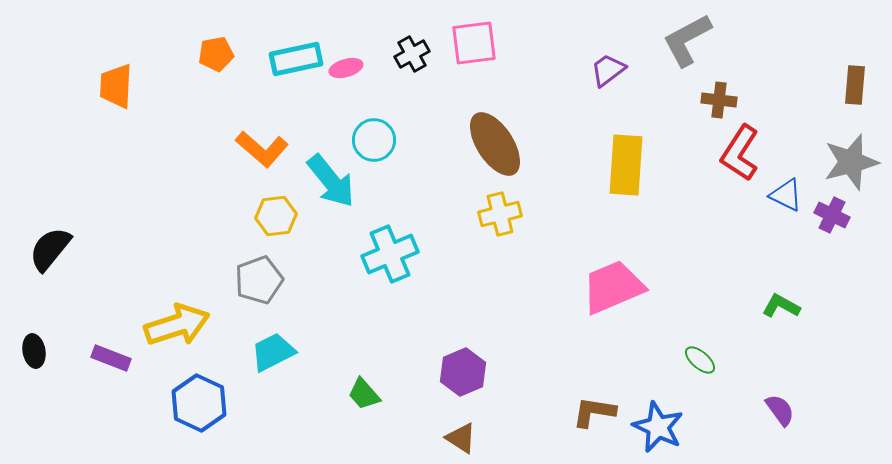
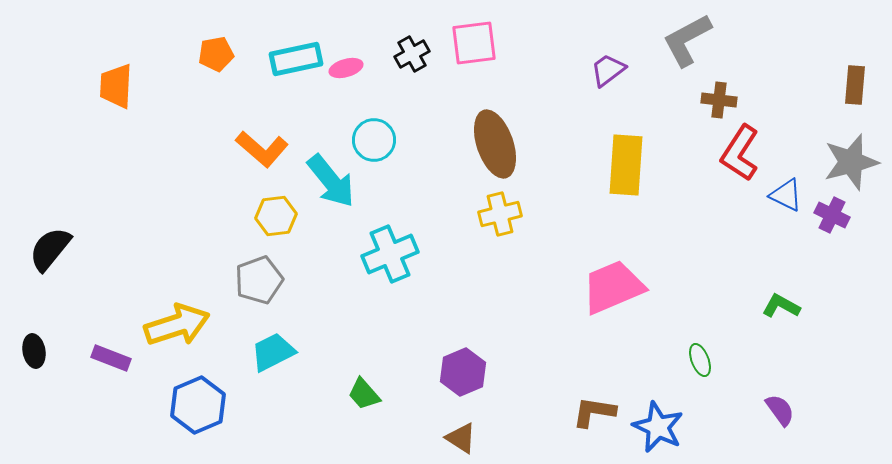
brown ellipse: rotated 14 degrees clockwise
green ellipse: rotated 28 degrees clockwise
blue hexagon: moved 1 px left, 2 px down; rotated 12 degrees clockwise
